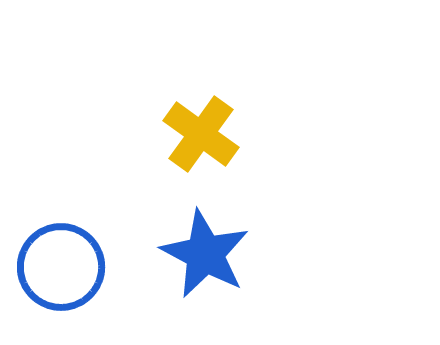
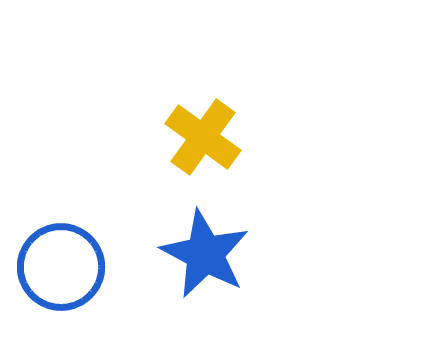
yellow cross: moved 2 px right, 3 px down
